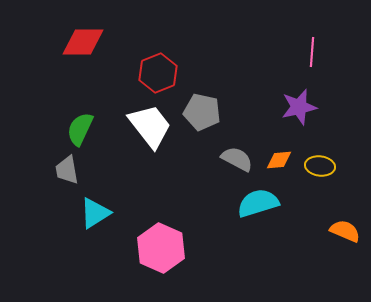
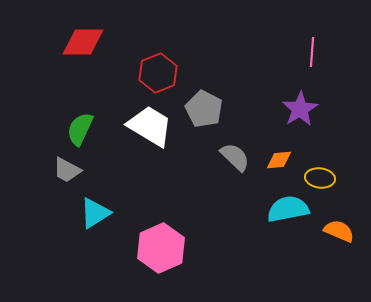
purple star: moved 1 px right, 2 px down; rotated 18 degrees counterclockwise
gray pentagon: moved 2 px right, 3 px up; rotated 15 degrees clockwise
white trapezoid: rotated 21 degrees counterclockwise
gray semicircle: moved 2 px left, 2 px up; rotated 16 degrees clockwise
yellow ellipse: moved 12 px down
gray trapezoid: rotated 52 degrees counterclockwise
cyan semicircle: moved 30 px right, 6 px down; rotated 6 degrees clockwise
orange semicircle: moved 6 px left
pink hexagon: rotated 12 degrees clockwise
